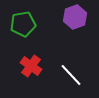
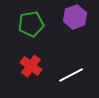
green pentagon: moved 8 px right
white line: rotated 75 degrees counterclockwise
